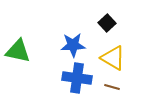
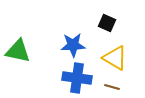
black square: rotated 24 degrees counterclockwise
yellow triangle: moved 2 px right
